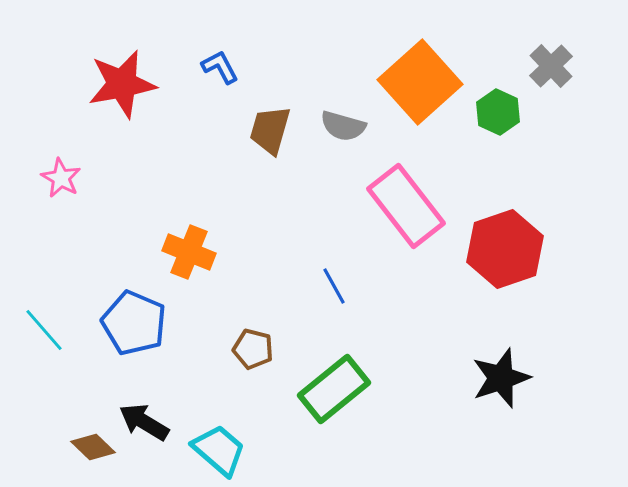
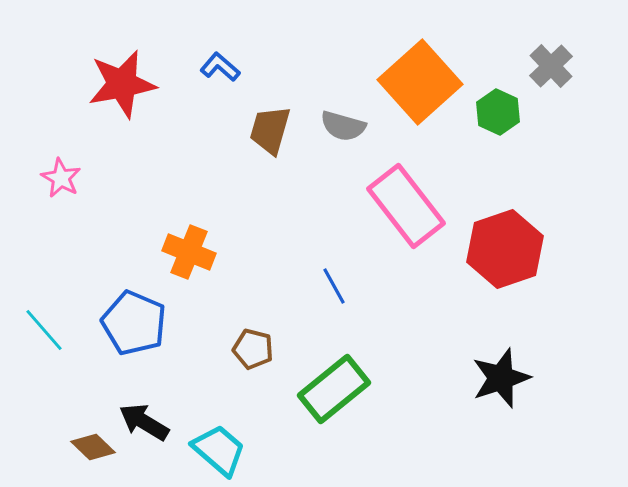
blue L-shape: rotated 21 degrees counterclockwise
